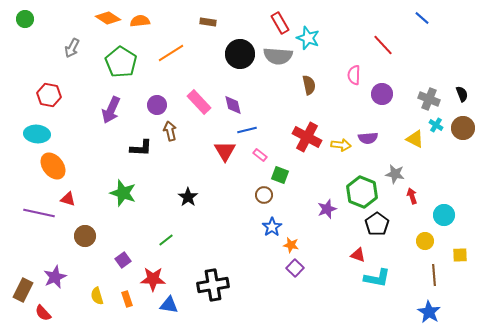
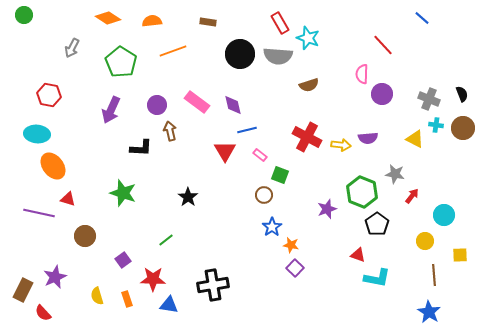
green circle at (25, 19): moved 1 px left, 4 px up
orange semicircle at (140, 21): moved 12 px right
orange line at (171, 53): moved 2 px right, 2 px up; rotated 12 degrees clockwise
pink semicircle at (354, 75): moved 8 px right, 1 px up
brown semicircle at (309, 85): rotated 84 degrees clockwise
pink rectangle at (199, 102): moved 2 px left; rotated 10 degrees counterclockwise
cyan cross at (436, 125): rotated 24 degrees counterclockwise
red arrow at (412, 196): rotated 56 degrees clockwise
